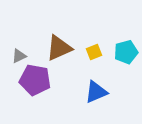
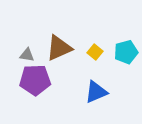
yellow square: moved 1 px right; rotated 28 degrees counterclockwise
gray triangle: moved 8 px right, 1 px up; rotated 35 degrees clockwise
purple pentagon: rotated 12 degrees counterclockwise
